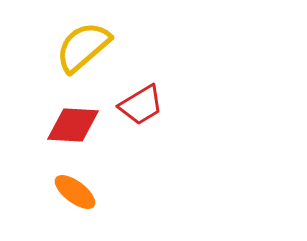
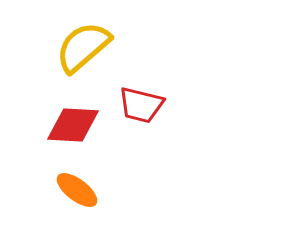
red trapezoid: rotated 45 degrees clockwise
orange ellipse: moved 2 px right, 2 px up
